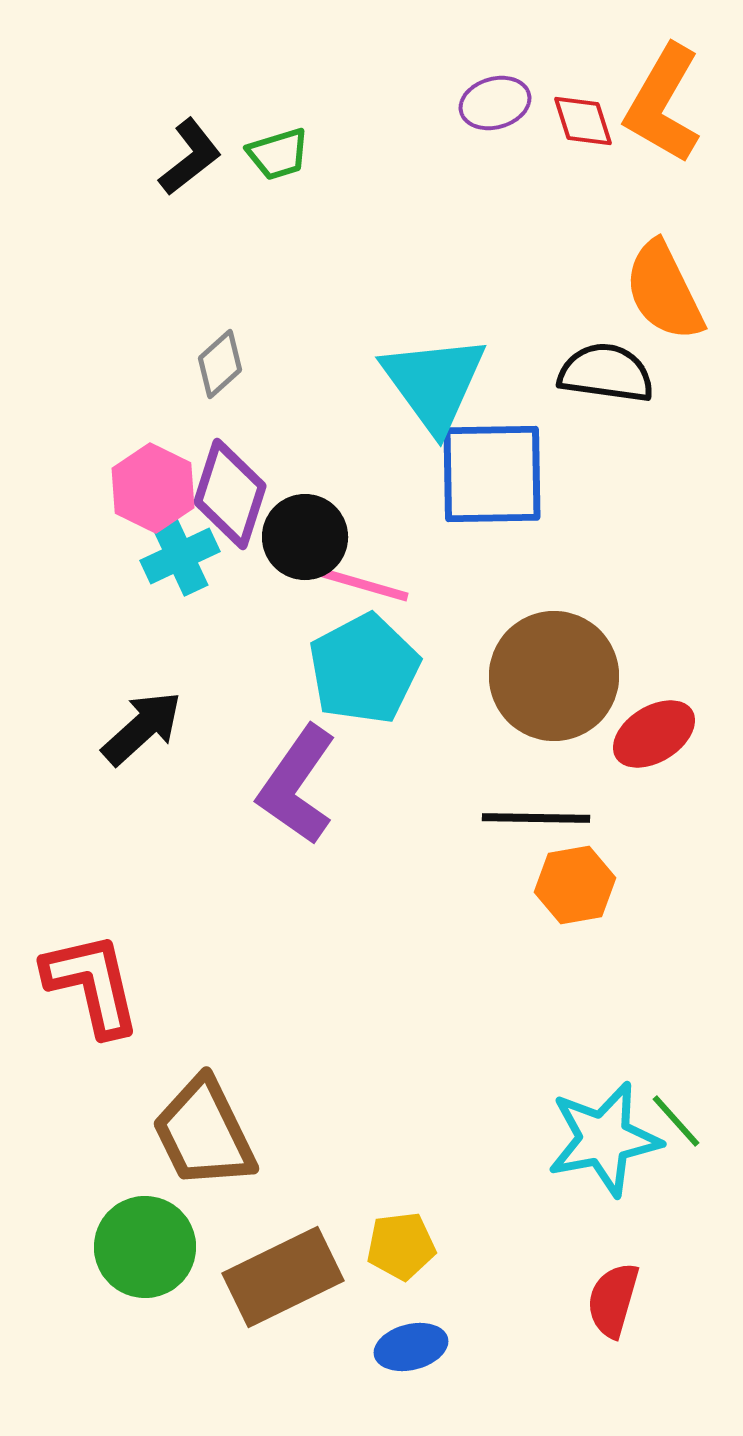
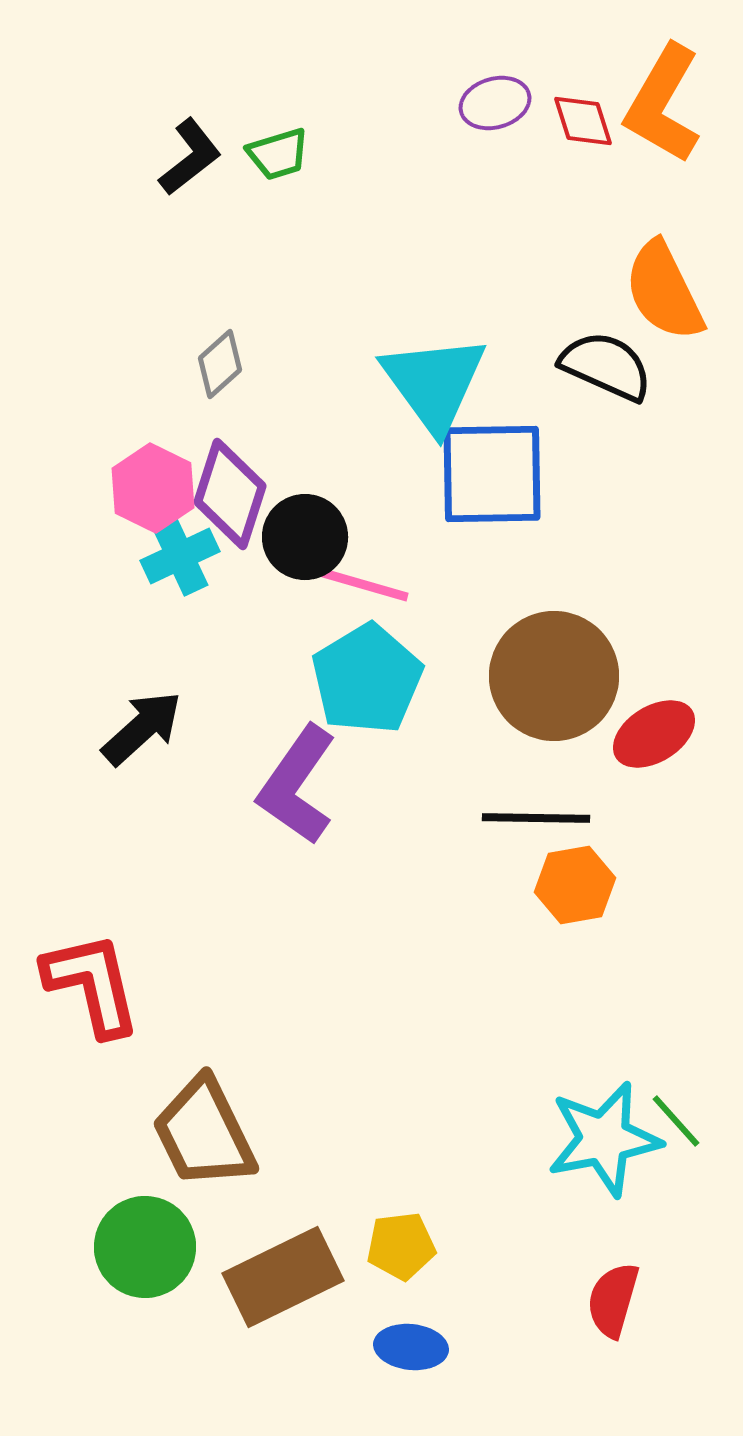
black semicircle: moved 7 px up; rotated 16 degrees clockwise
cyan pentagon: moved 3 px right, 10 px down; rotated 3 degrees counterclockwise
blue ellipse: rotated 20 degrees clockwise
